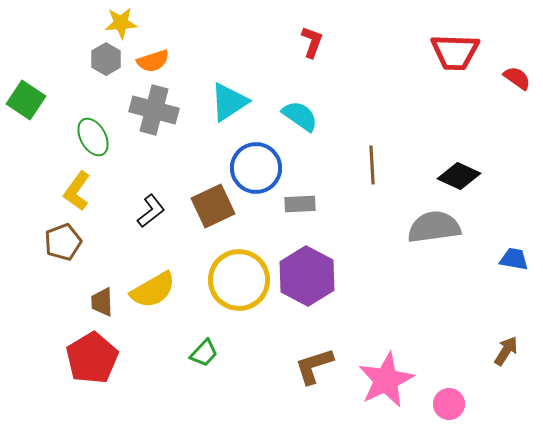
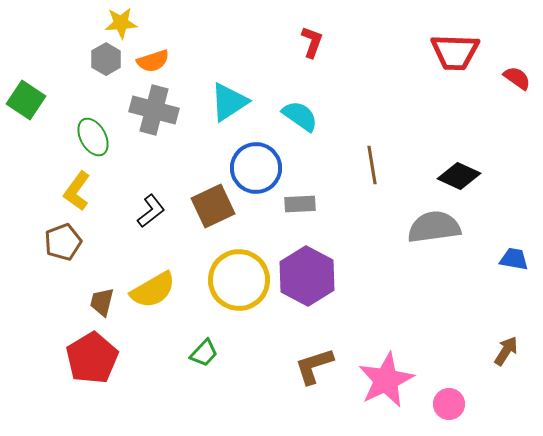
brown line: rotated 6 degrees counterclockwise
brown trapezoid: rotated 16 degrees clockwise
